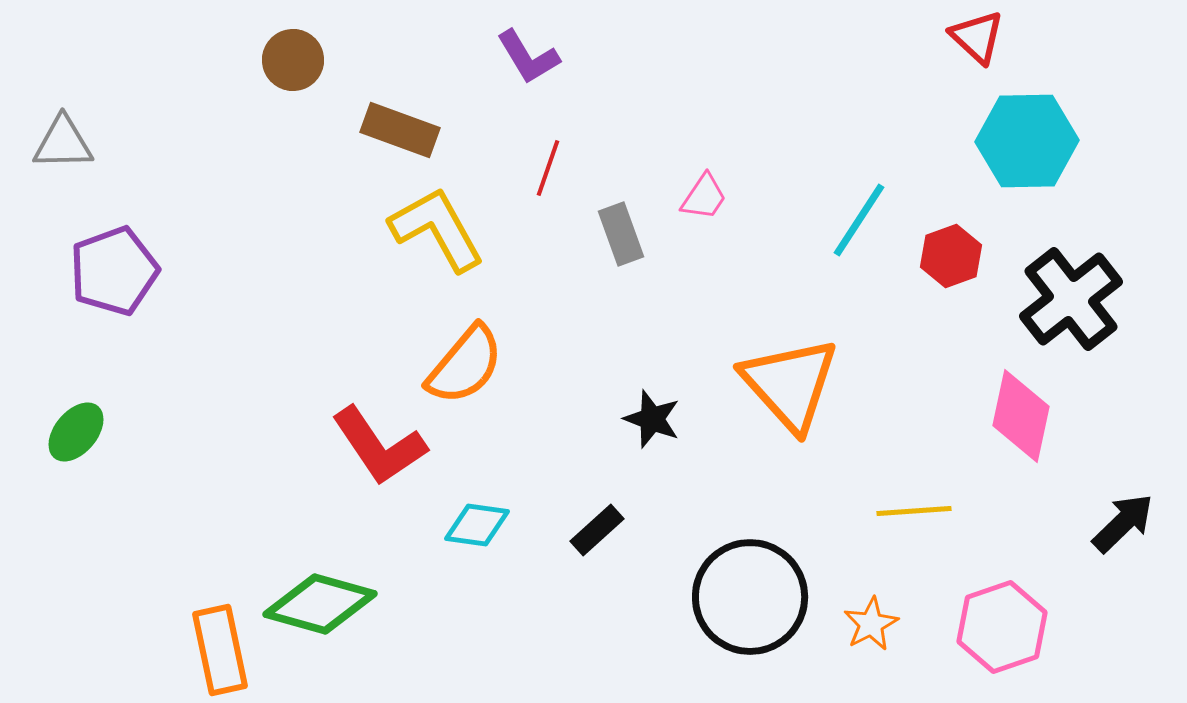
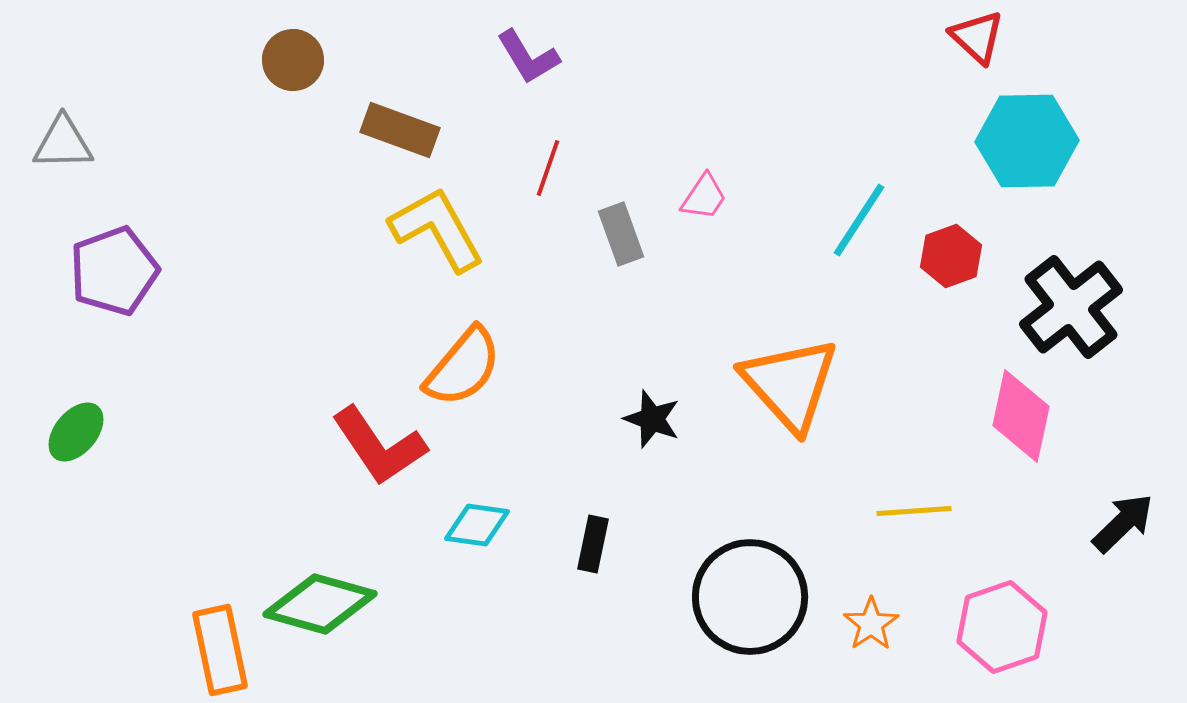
black cross: moved 8 px down
orange semicircle: moved 2 px left, 2 px down
black rectangle: moved 4 px left, 14 px down; rotated 36 degrees counterclockwise
orange star: rotated 6 degrees counterclockwise
